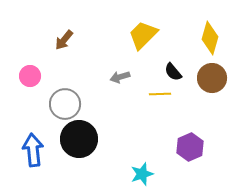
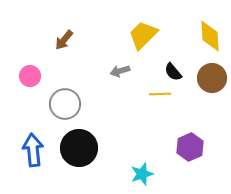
yellow diamond: moved 2 px up; rotated 20 degrees counterclockwise
gray arrow: moved 6 px up
black circle: moved 9 px down
